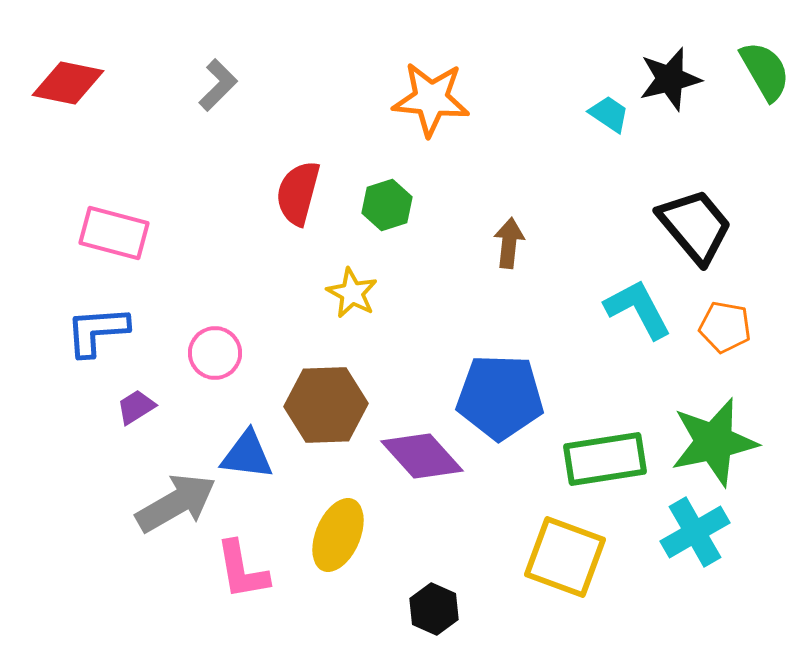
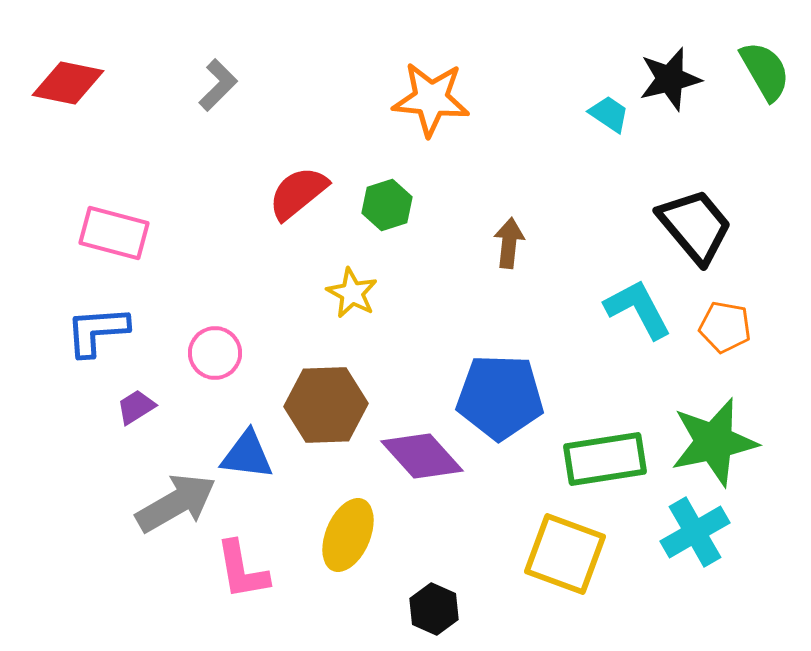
red semicircle: rotated 36 degrees clockwise
yellow ellipse: moved 10 px right
yellow square: moved 3 px up
